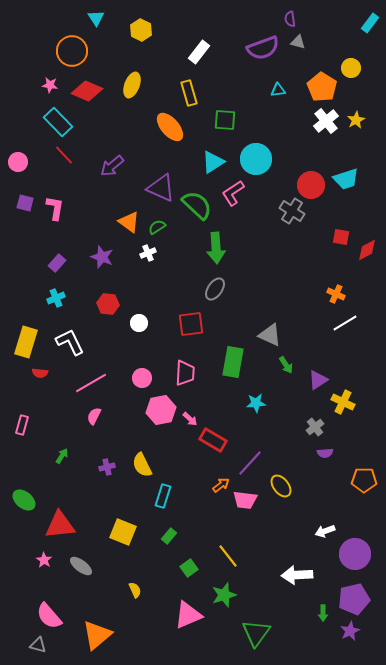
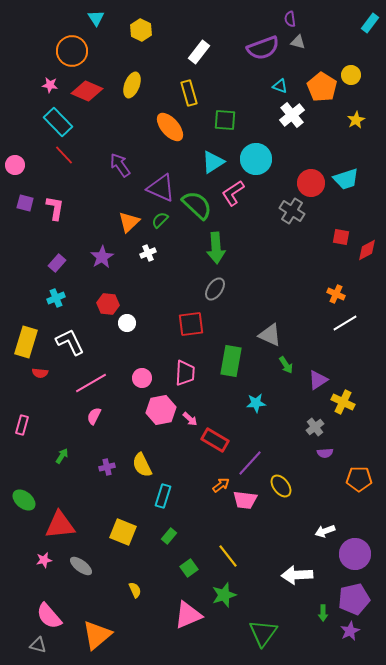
yellow circle at (351, 68): moved 7 px down
cyan triangle at (278, 90): moved 2 px right, 4 px up; rotated 28 degrees clockwise
white cross at (326, 121): moved 34 px left, 6 px up
pink circle at (18, 162): moved 3 px left, 3 px down
purple arrow at (112, 166): moved 8 px right, 1 px up; rotated 95 degrees clockwise
red circle at (311, 185): moved 2 px up
orange triangle at (129, 222): rotated 40 degrees clockwise
green semicircle at (157, 227): moved 3 px right, 7 px up; rotated 12 degrees counterclockwise
purple star at (102, 257): rotated 20 degrees clockwise
white circle at (139, 323): moved 12 px left
green rectangle at (233, 362): moved 2 px left, 1 px up
red rectangle at (213, 440): moved 2 px right
orange pentagon at (364, 480): moved 5 px left, 1 px up
pink star at (44, 560): rotated 28 degrees clockwise
green triangle at (256, 633): moved 7 px right
